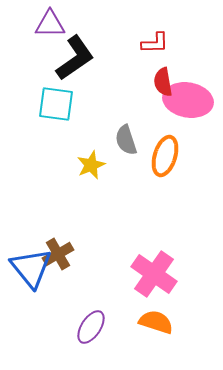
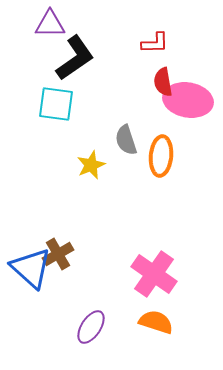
orange ellipse: moved 4 px left; rotated 12 degrees counterclockwise
blue triangle: rotated 9 degrees counterclockwise
